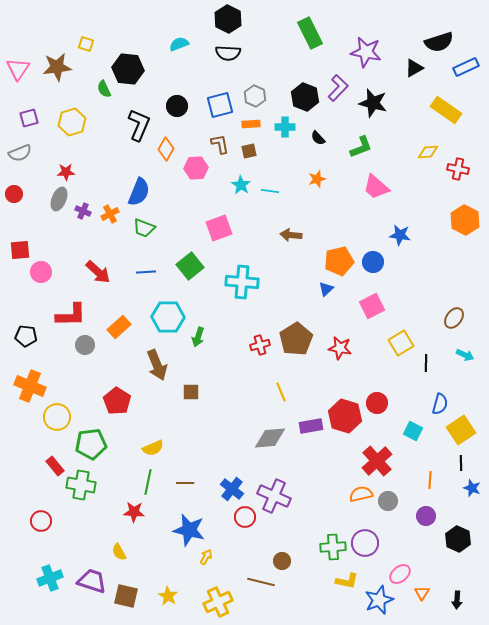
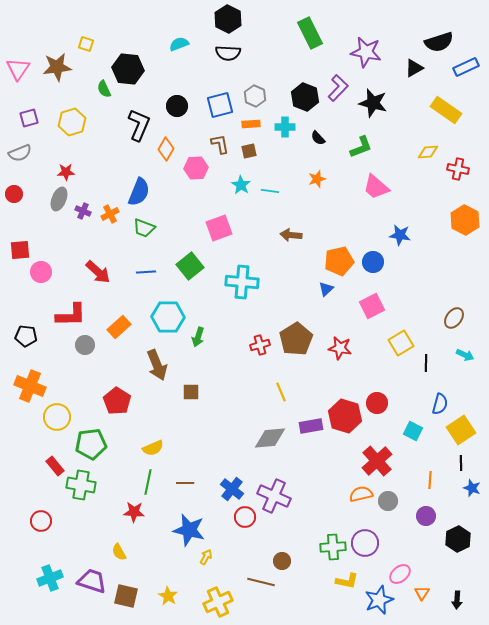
black hexagon at (458, 539): rotated 10 degrees clockwise
